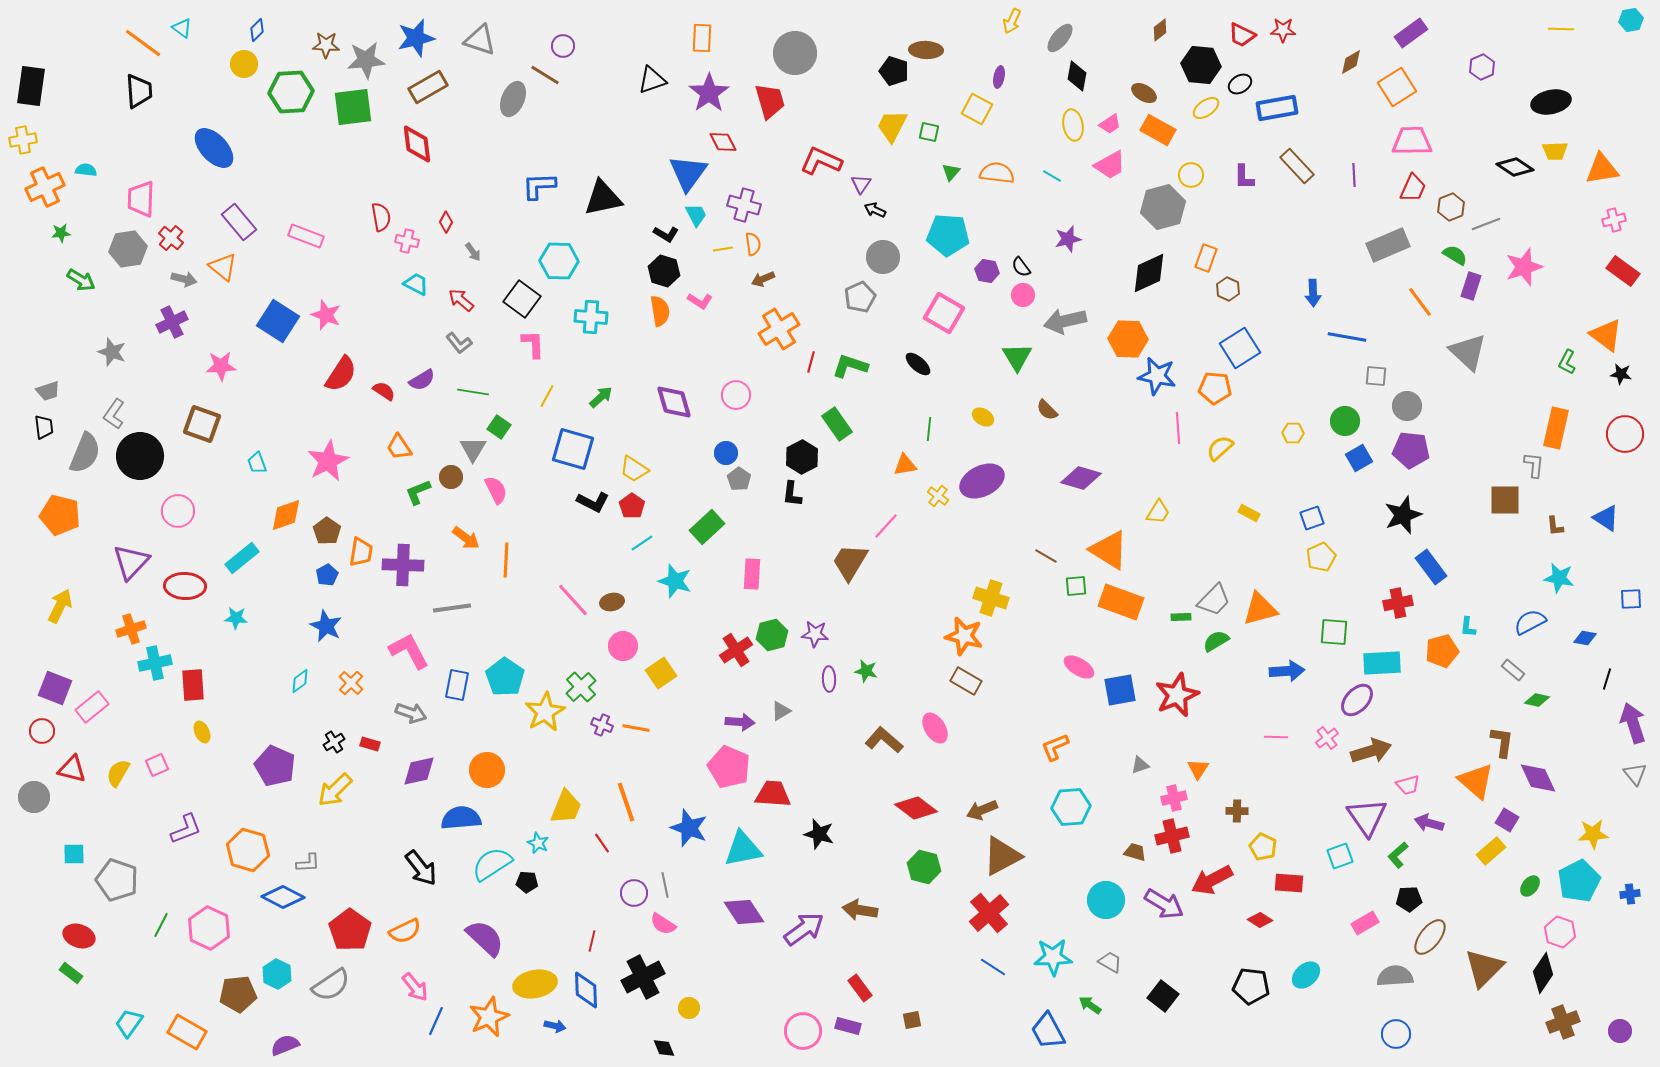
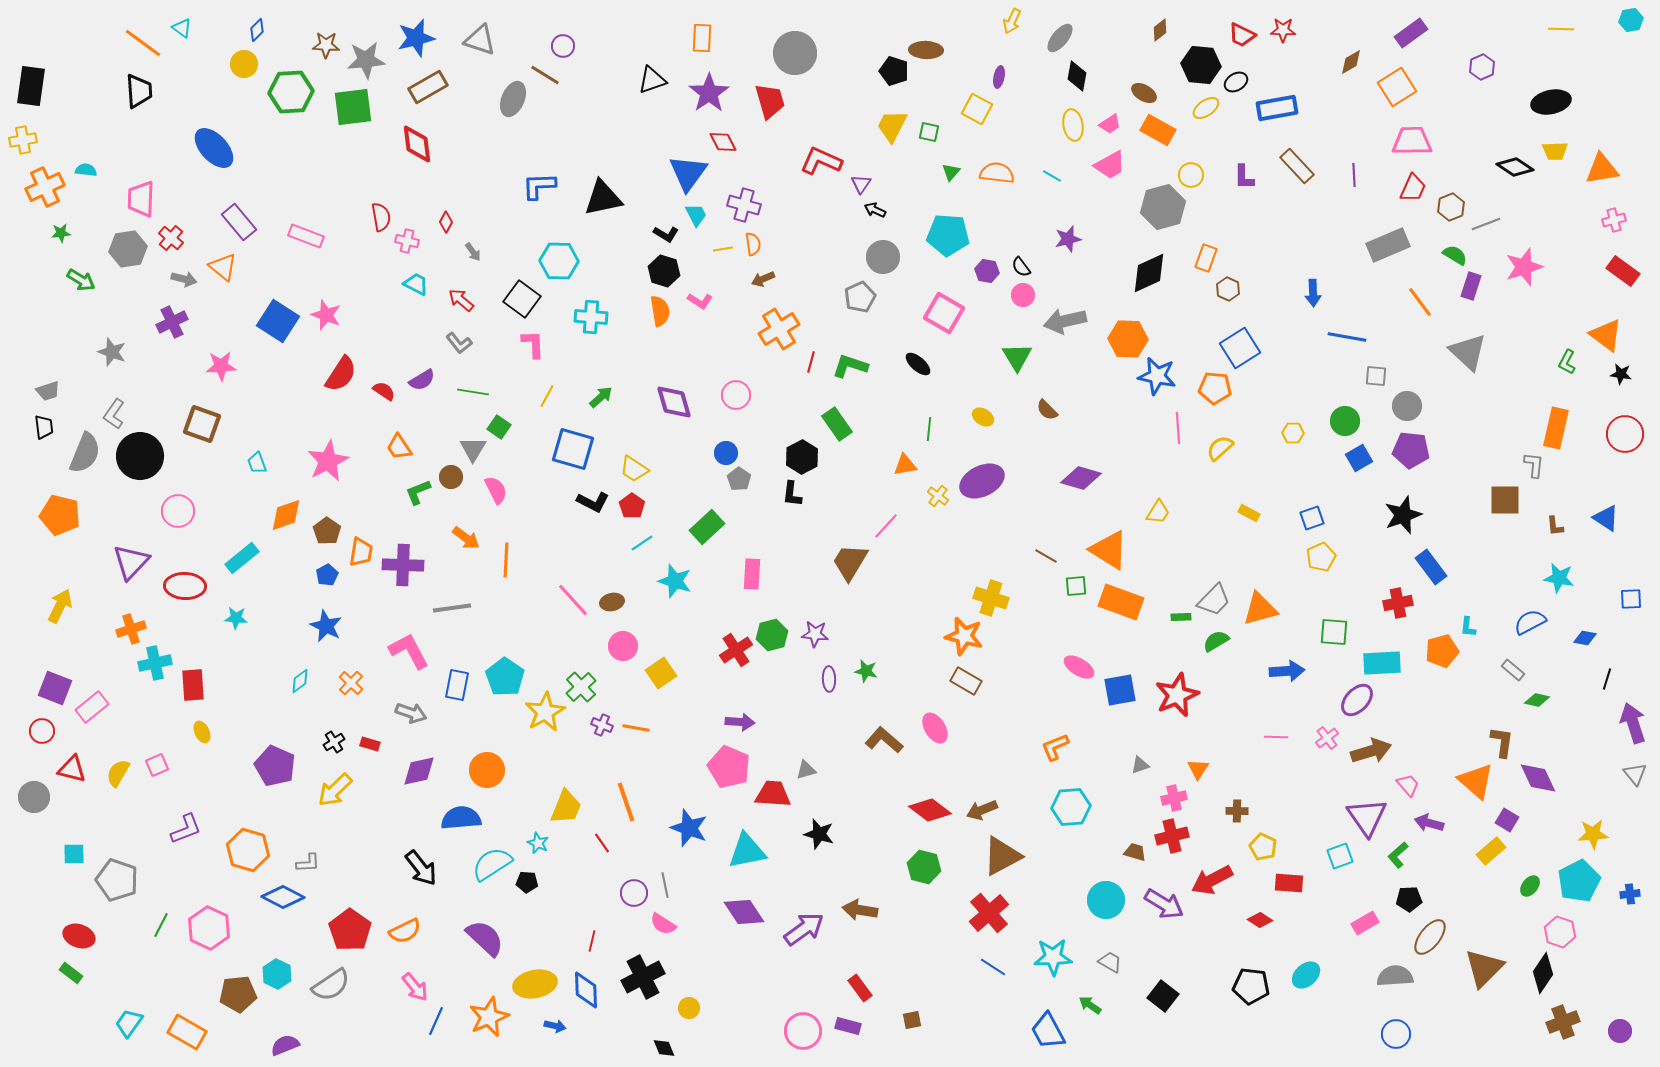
black ellipse at (1240, 84): moved 4 px left, 2 px up
gray triangle at (781, 711): moved 25 px right, 59 px down; rotated 15 degrees clockwise
pink trapezoid at (1408, 785): rotated 115 degrees counterclockwise
red diamond at (916, 808): moved 14 px right, 2 px down
cyan triangle at (743, 849): moved 4 px right, 2 px down
